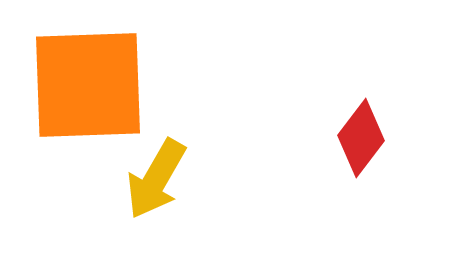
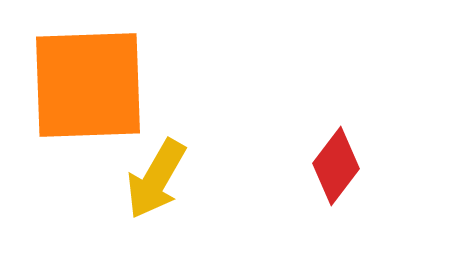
red diamond: moved 25 px left, 28 px down
